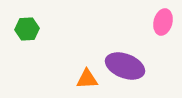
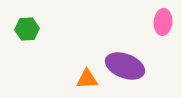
pink ellipse: rotated 10 degrees counterclockwise
